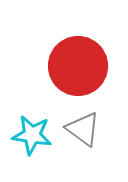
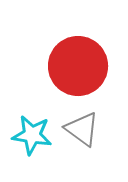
gray triangle: moved 1 px left
